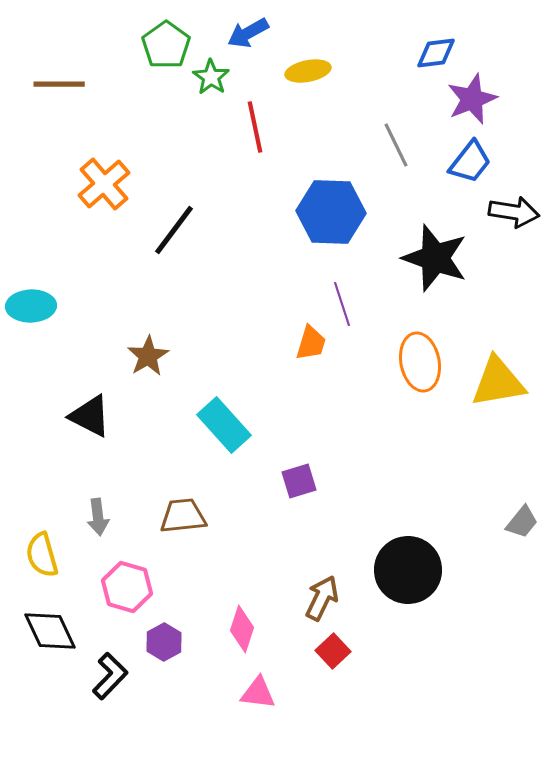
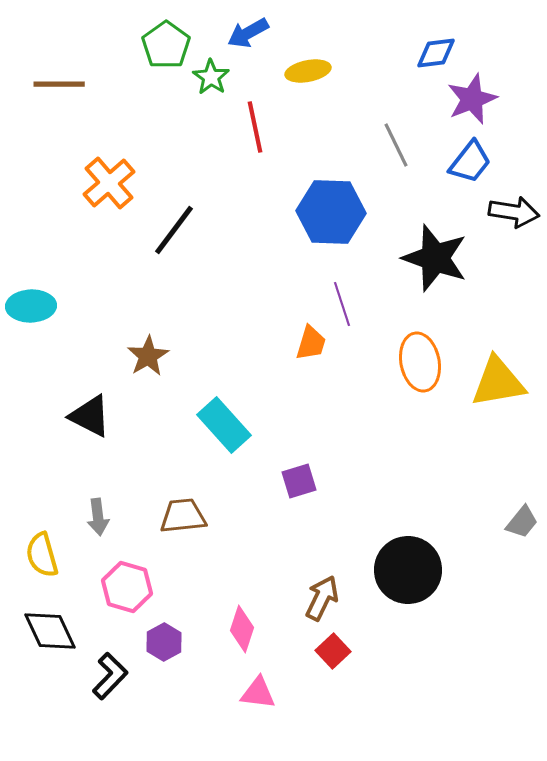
orange cross: moved 5 px right, 1 px up
